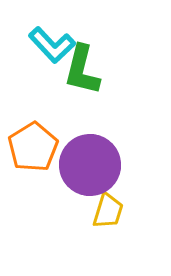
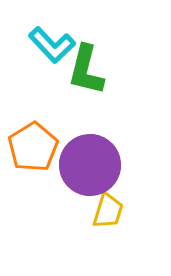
green L-shape: moved 4 px right
